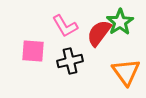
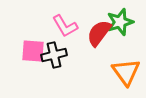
green star: rotated 16 degrees clockwise
black cross: moved 16 px left, 6 px up
